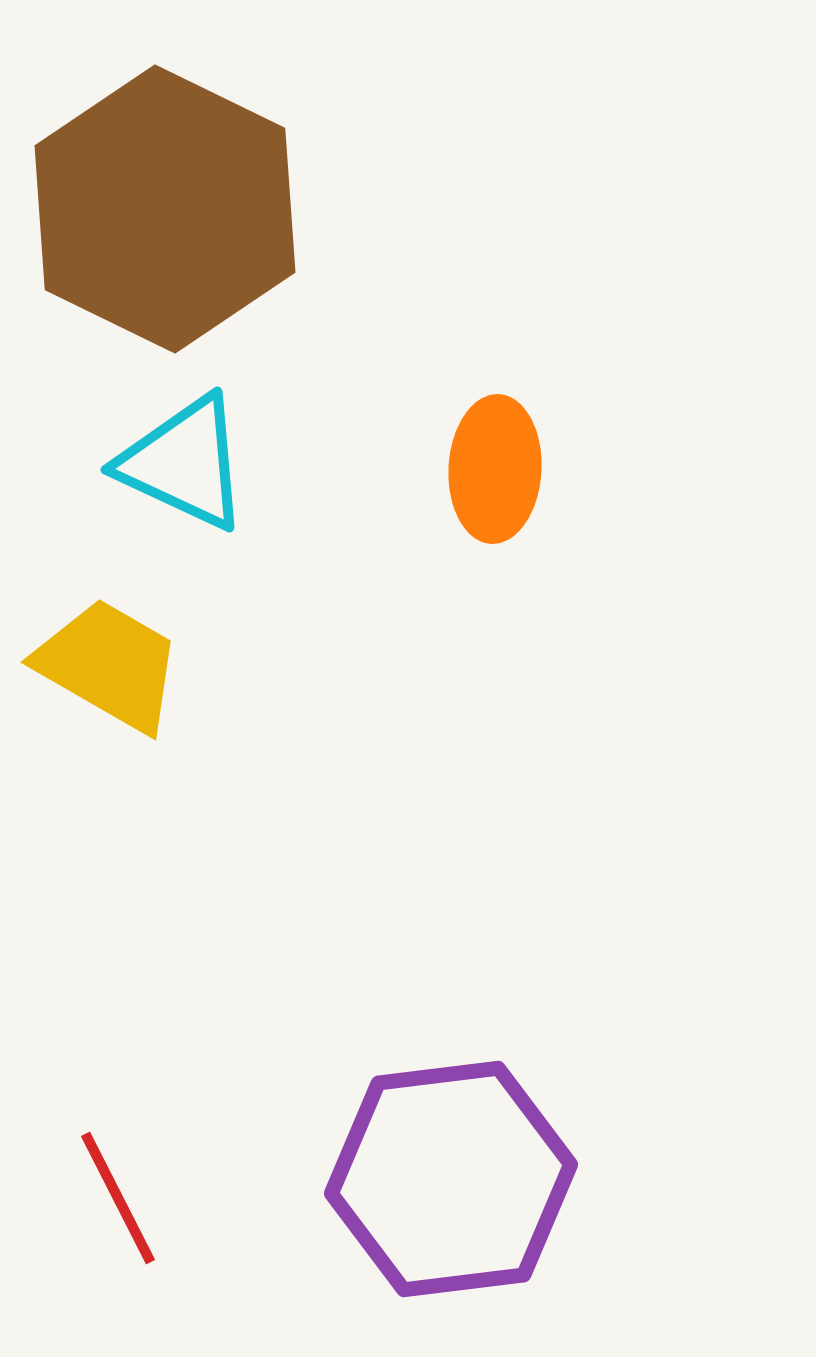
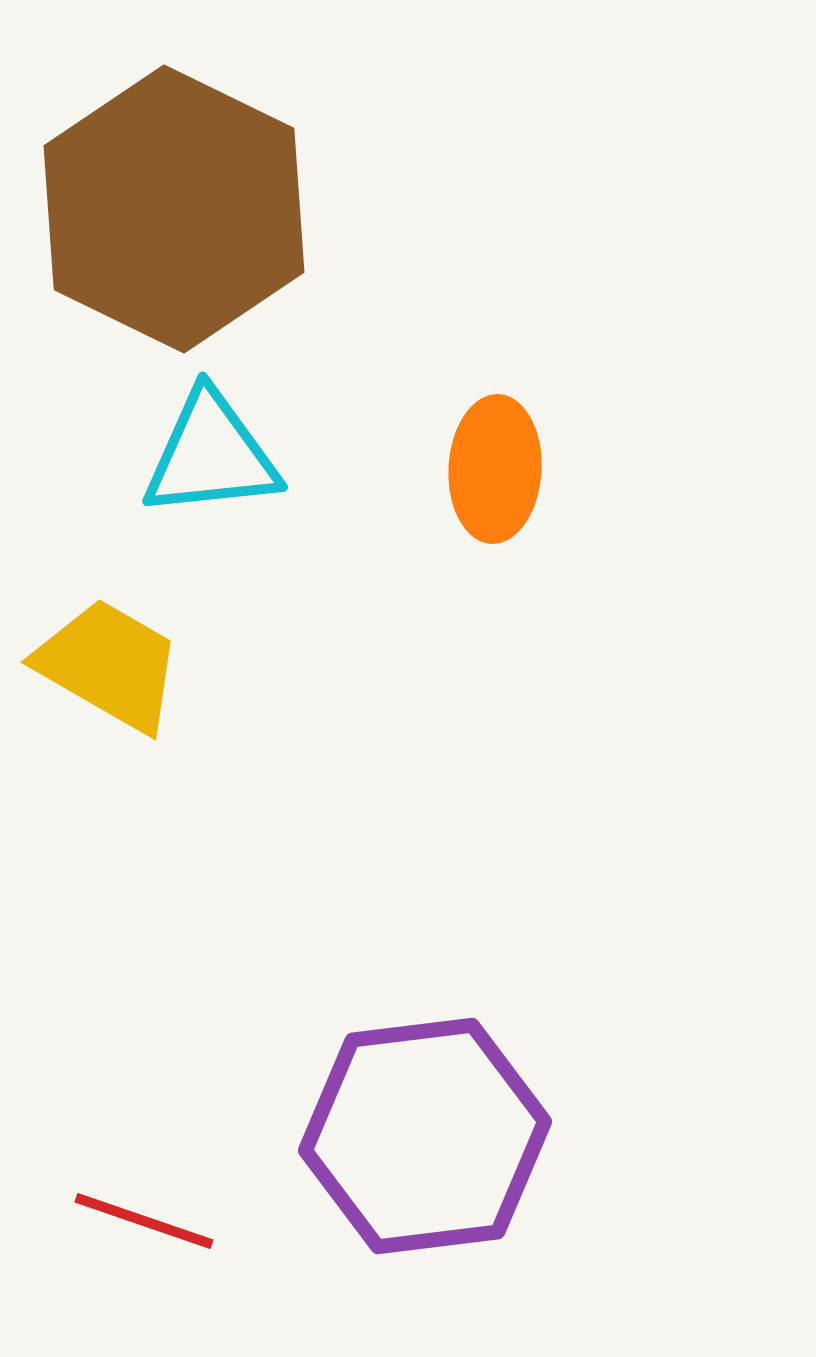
brown hexagon: moved 9 px right
cyan triangle: moved 27 px right, 8 px up; rotated 31 degrees counterclockwise
purple hexagon: moved 26 px left, 43 px up
red line: moved 26 px right, 23 px down; rotated 44 degrees counterclockwise
